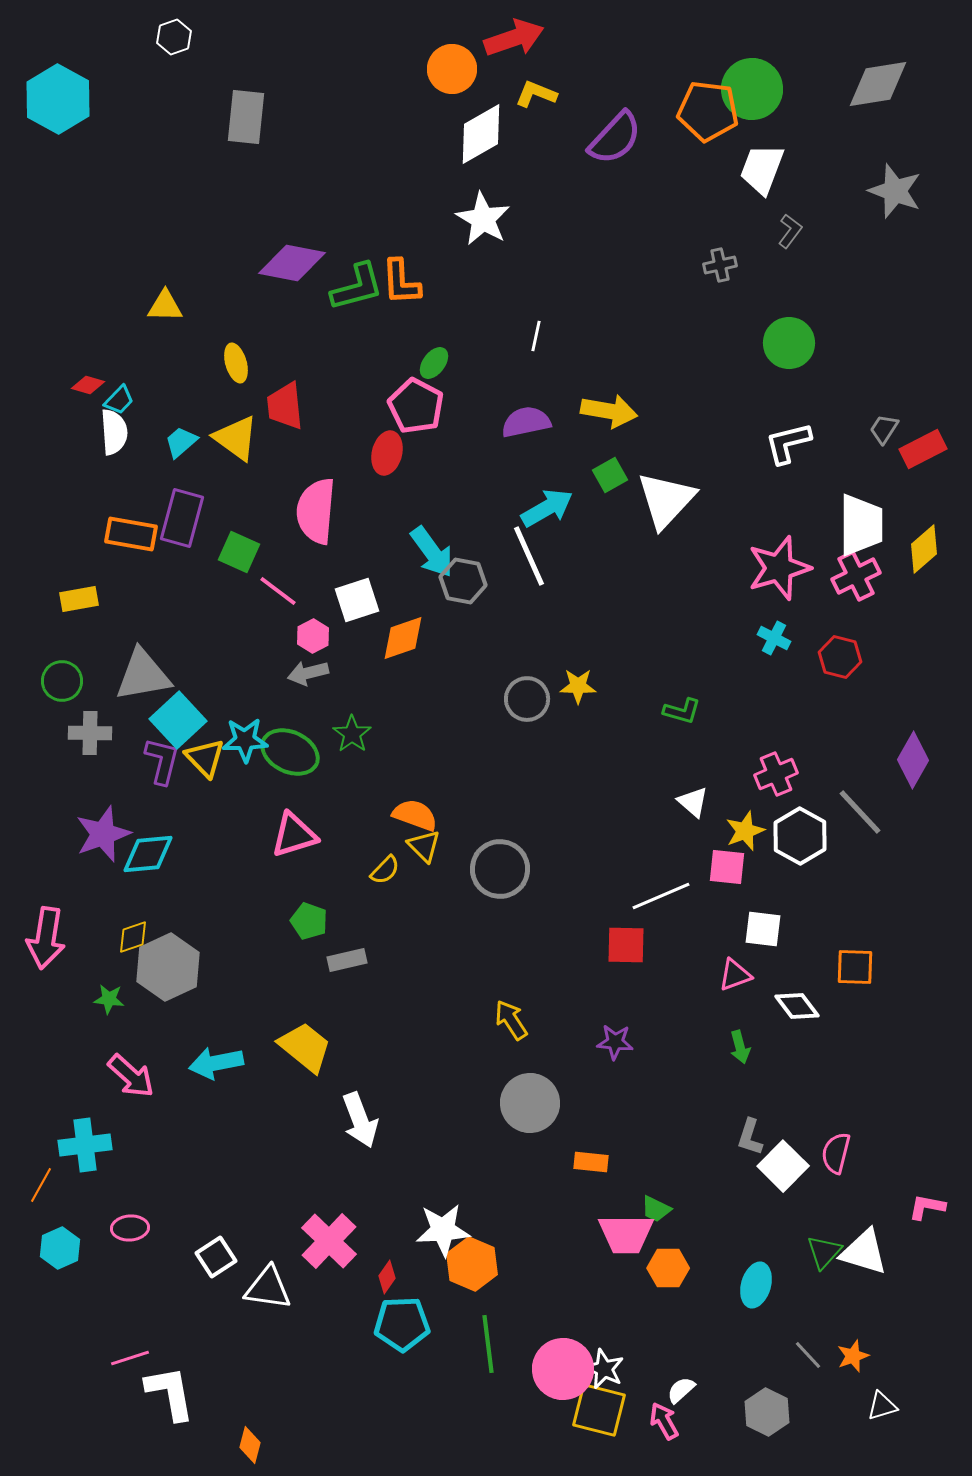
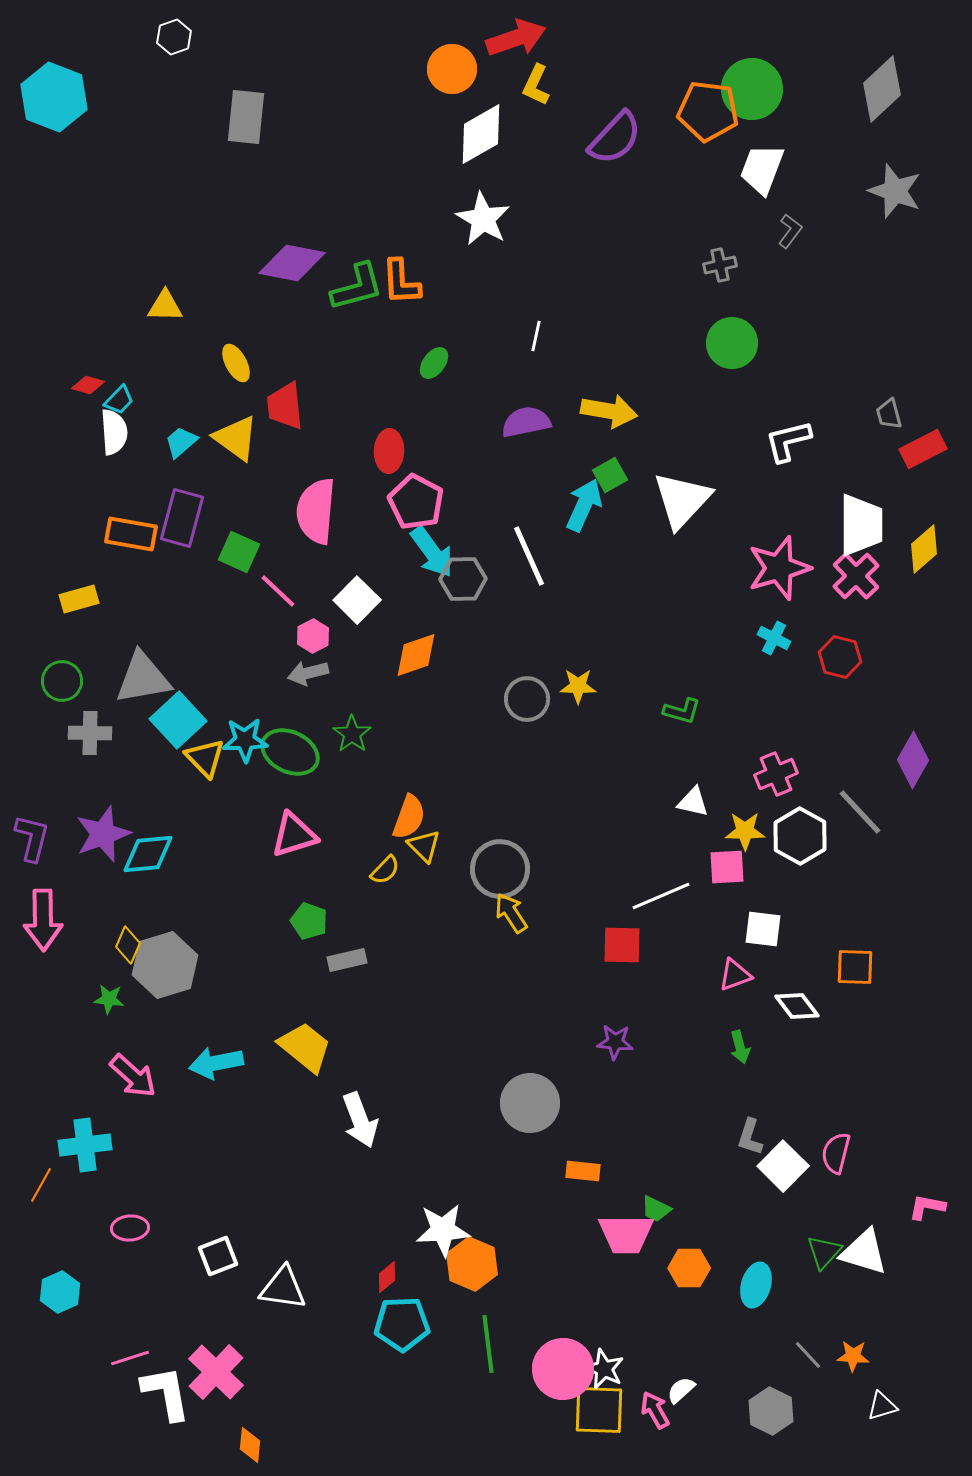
red arrow at (514, 38): moved 2 px right
gray diamond at (878, 84): moved 4 px right, 5 px down; rotated 34 degrees counterclockwise
yellow L-shape at (536, 94): moved 9 px up; rotated 87 degrees counterclockwise
cyan hexagon at (58, 99): moved 4 px left, 2 px up; rotated 8 degrees counterclockwise
green circle at (789, 343): moved 57 px left
yellow ellipse at (236, 363): rotated 12 degrees counterclockwise
pink pentagon at (416, 406): moved 96 px down
gray trapezoid at (884, 429): moved 5 px right, 15 px up; rotated 48 degrees counterclockwise
white L-shape at (788, 443): moved 2 px up
red ellipse at (387, 453): moved 2 px right, 2 px up; rotated 12 degrees counterclockwise
white triangle at (666, 500): moved 16 px right
cyan arrow at (547, 508): moved 37 px right, 3 px up; rotated 36 degrees counterclockwise
pink cross at (856, 576): rotated 18 degrees counterclockwise
gray hexagon at (463, 581): moved 2 px up; rotated 12 degrees counterclockwise
pink line at (278, 591): rotated 6 degrees clockwise
yellow rectangle at (79, 599): rotated 6 degrees counterclockwise
white square at (357, 600): rotated 27 degrees counterclockwise
orange diamond at (403, 638): moved 13 px right, 17 px down
gray triangle at (143, 675): moved 3 px down
purple L-shape at (162, 761): moved 130 px left, 77 px down
white triangle at (693, 802): rotated 28 degrees counterclockwise
orange semicircle at (415, 815): moved 6 px left, 2 px down; rotated 90 degrees clockwise
yellow star at (745, 831): rotated 21 degrees clockwise
pink square at (727, 867): rotated 9 degrees counterclockwise
yellow diamond at (133, 937): moved 5 px left, 8 px down; rotated 48 degrees counterclockwise
pink arrow at (46, 938): moved 3 px left, 18 px up; rotated 10 degrees counterclockwise
red square at (626, 945): moved 4 px left
gray hexagon at (168, 967): moved 3 px left, 2 px up; rotated 8 degrees clockwise
yellow arrow at (511, 1020): moved 107 px up
pink arrow at (131, 1076): moved 2 px right
orange rectangle at (591, 1162): moved 8 px left, 9 px down
pink cross at (329, 1241): moved 113 px left, 131 px down
cyan hexagon at (60, 1248): moved 44 px down
white square at (216, 1257): moved 2 px right, 1 px up; rotated 12 degrees clockwise
orange hexagon at (668, 1268): moved 21 px right
red diamond at (387, 1277): rotated 16 degrees clockwise
white triangle at (268, 1288): moved 15 px right
orange star at (853, 1356): rotated 24 degrees clockwise
white L-shape at (170, 1393): moved 4 px left
yellow square at (599, 1410): rotated 12 degrees counterclockwise
gray hexagon at (767, 1412): moved 4 px right, 1 px up
pink arrow at (664, 1421): moved 9 px left, 11 px up
orange diamond at (250, 1445): rotated 9 degrees counterclockwise
